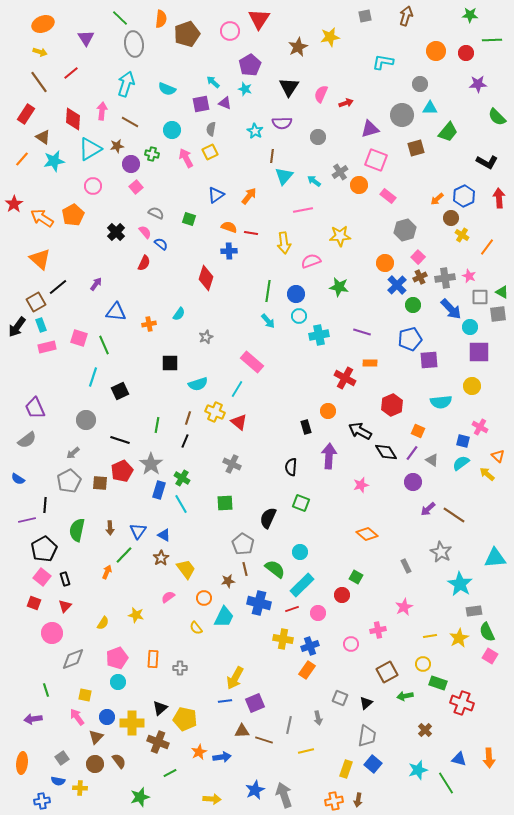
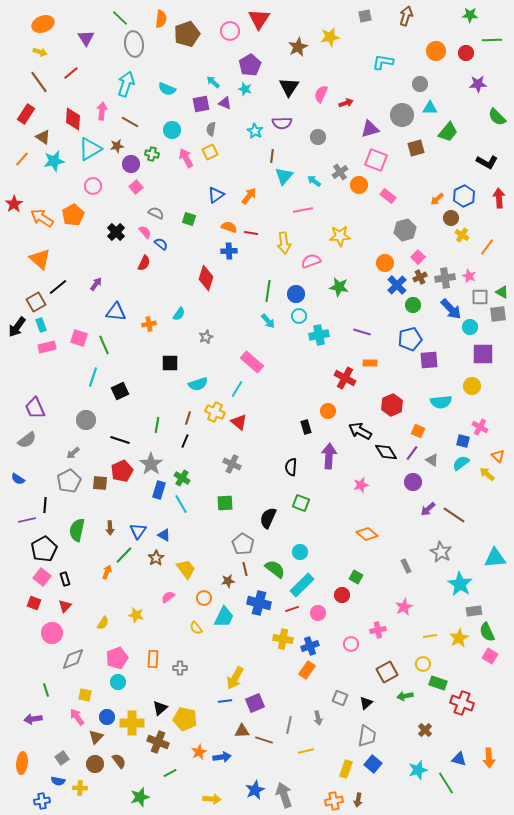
purple square at (479, 352): moved 4 px right, 2 px down
brown star at (161, 558): moved 5 px left
